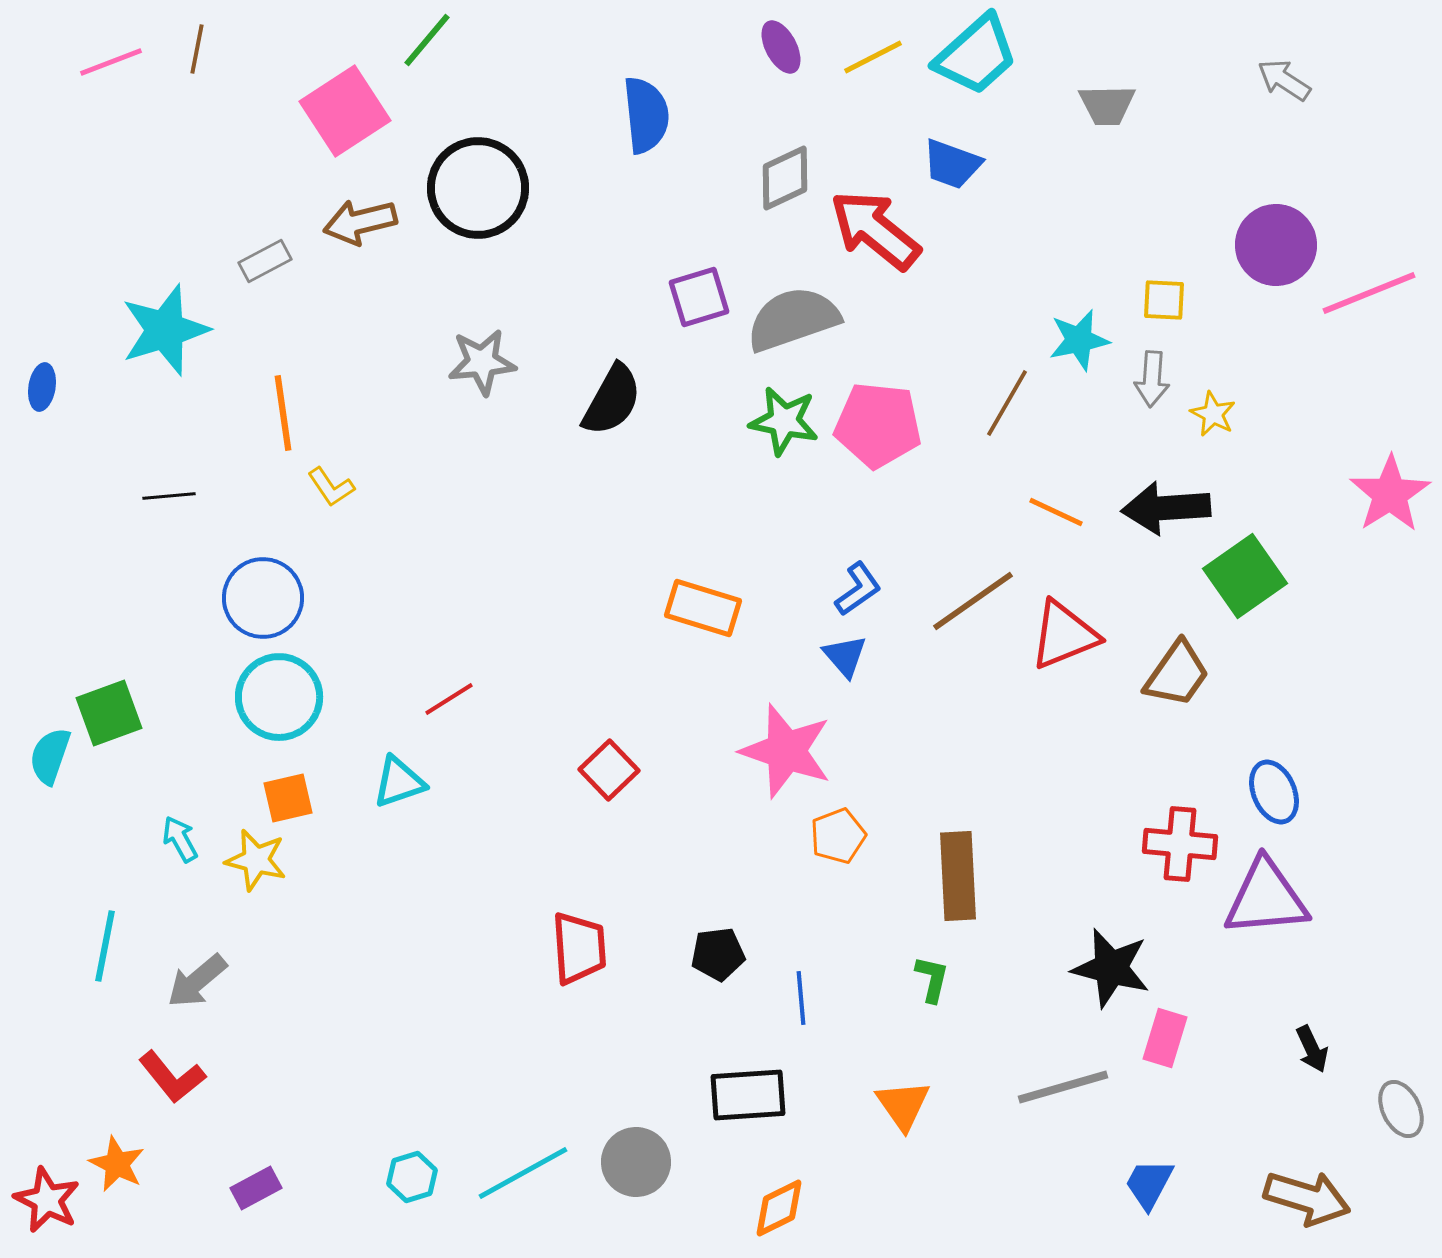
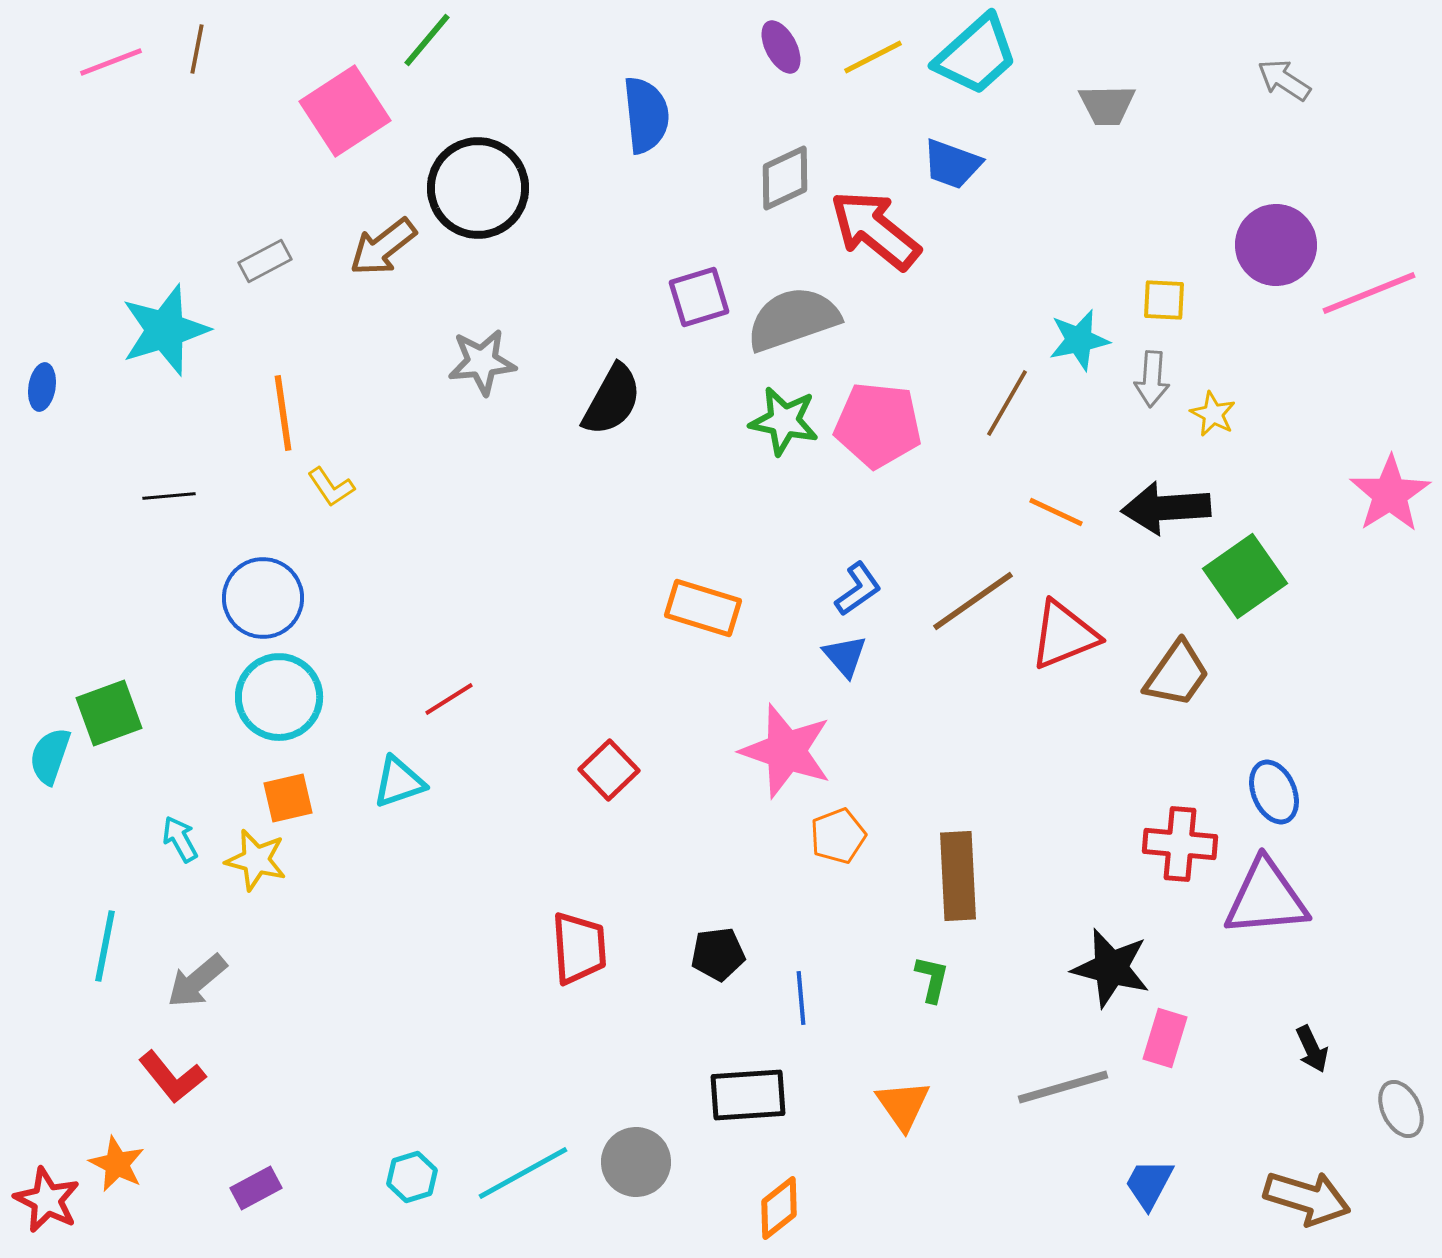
brown arrow at (360, 222): moved 23 px right, 25 px down; rotated 24 degrees counterclockwise
orange diamond at (779, 1208): rotated 12 degrees counterclockwise
